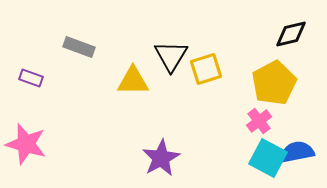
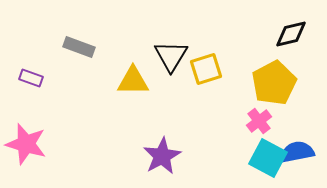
purple star: moved 1 px right, 2 px up
